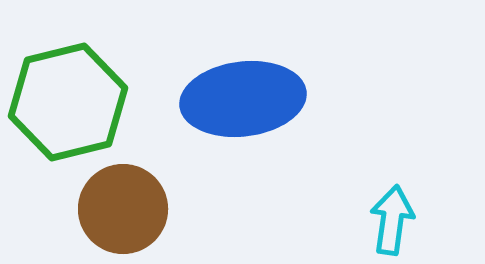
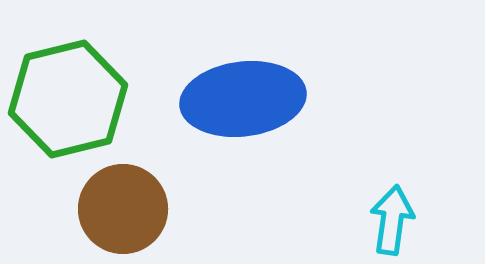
green hexagon: moved 3 px up
